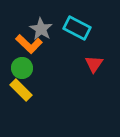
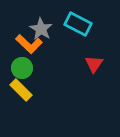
cyan rectangle: moved 1 px right, 4 px up
